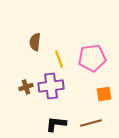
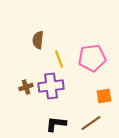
brown semicircle: moved 3 px right, 2 px up
orange square: moved 2 px down
brown line: rotated 20 degrees counterclockwise
